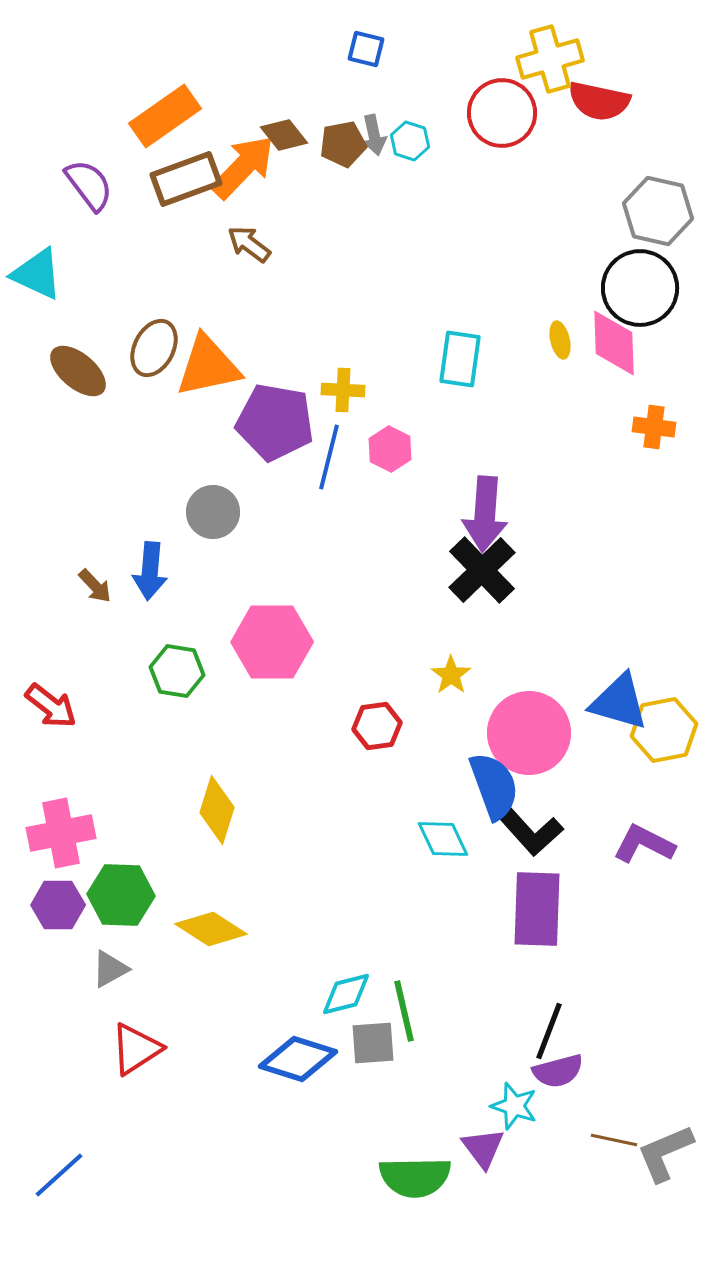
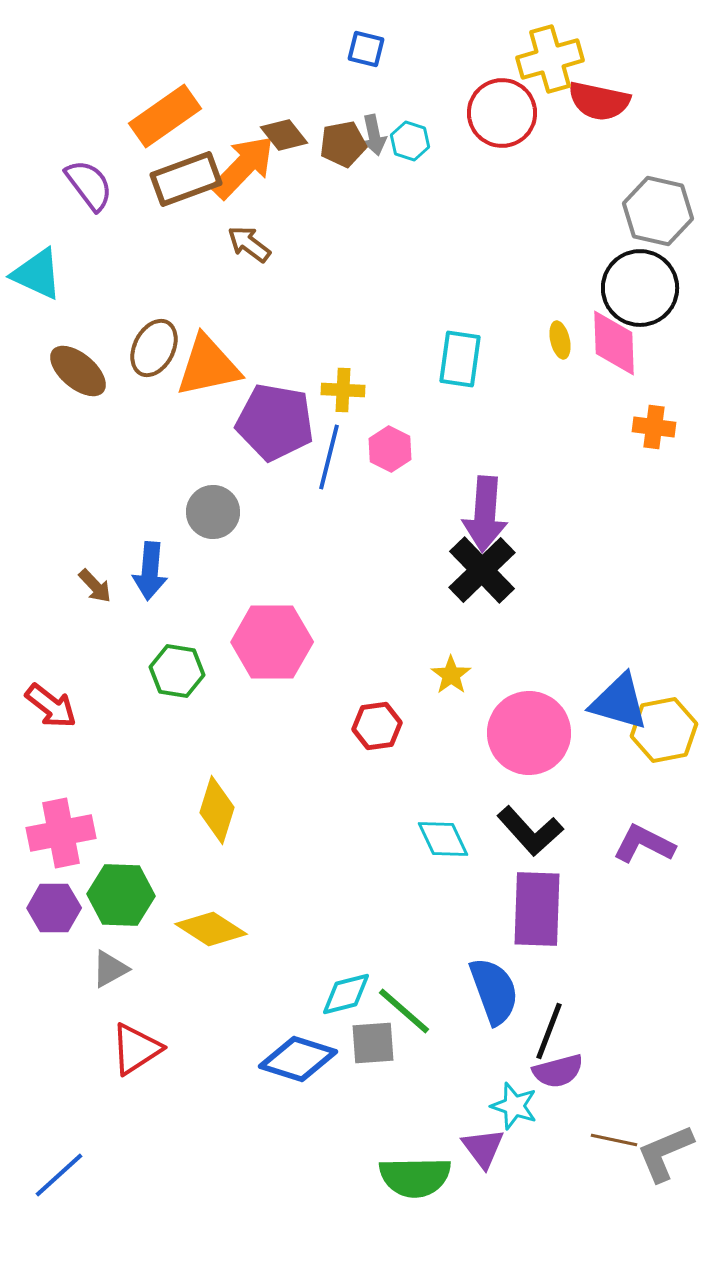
blue semicircle at (494, 786): moved 205 px down
purple hexagon at (58, 905): moved 4 px left, 3 px down
green line at (404, 1011): rotated 36 degrees counterclockwise
